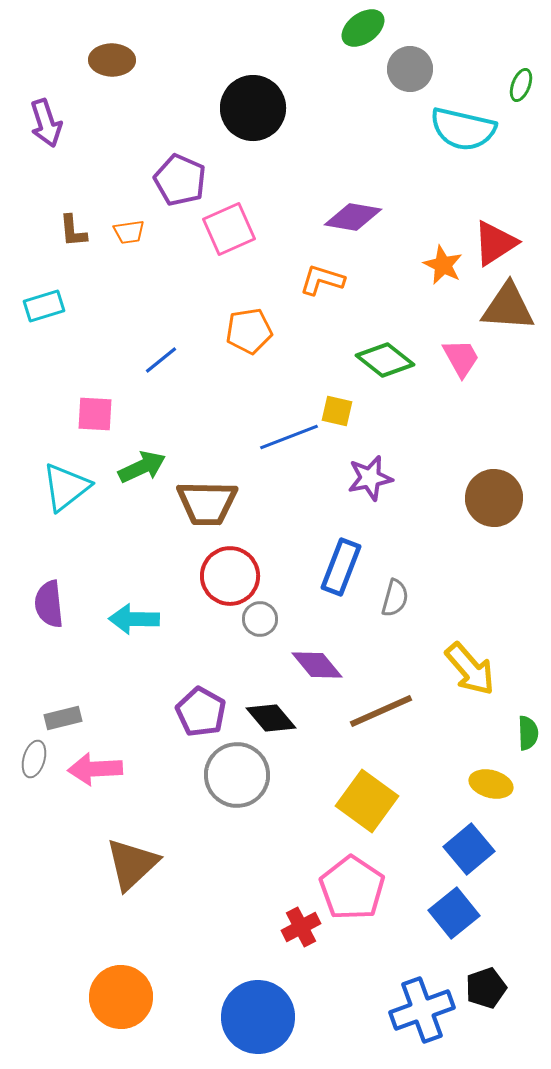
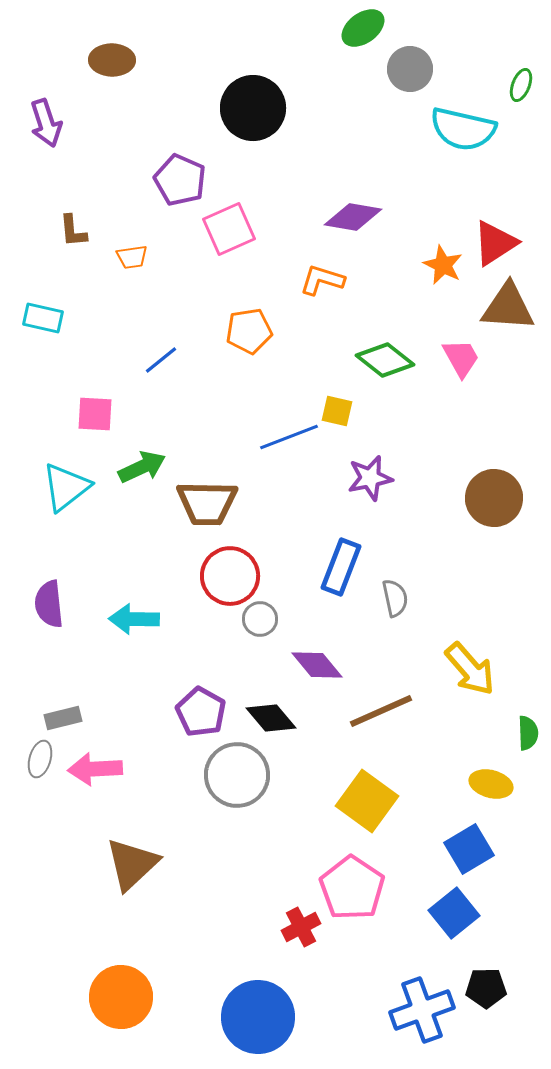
orange trapezoid at (129, 232): moved 3 px right, 25 px down
cyan rectangle at (44, 306): moved 1 px left, 12 px down; rotated 30 degrees clockwise
gray semicircle at (395, 598): rotated 27 degrees counterclockwise
gray ellipse at (34, 759): moved 6 px right
blue square at (469, 849): rotated 9 degrees clockwise
black pentagon at (486, 988): rotated 18 degrees clockwise
